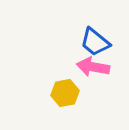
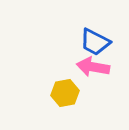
blue trapezoid: rotated 12 degrees counterclockwise
